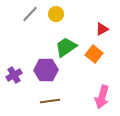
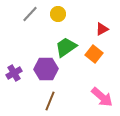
yellow circle: moved 2 px right
purple hexagon: moved 1 px up
purple cross: moved 2 px up
pink arrow: rotated 65 degrees counterclockwise
brown line: rotated 60 degrees counterclockwise
